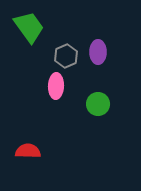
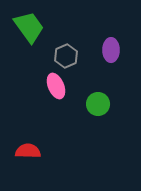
purple ellipse: moved 13 px right, 2 px up
pink ellipse: rotated 25 degrees counterclockwise
